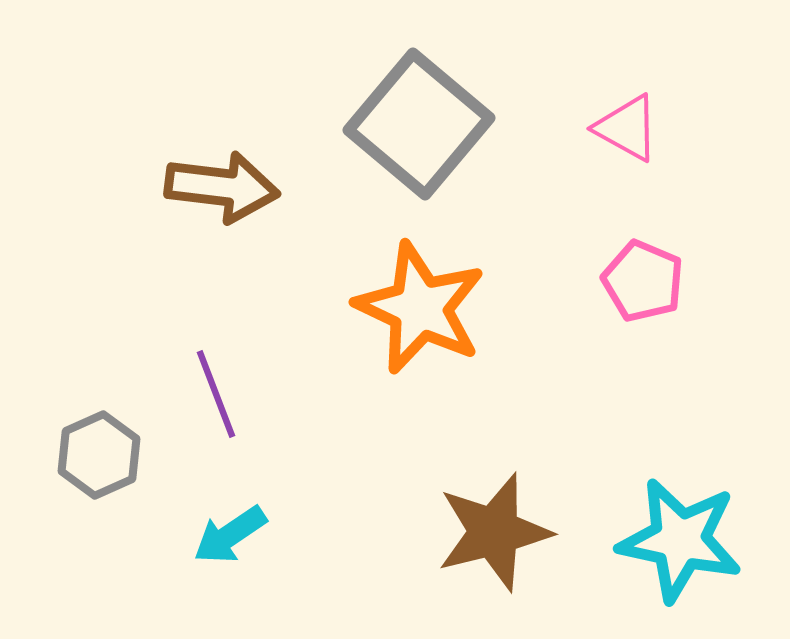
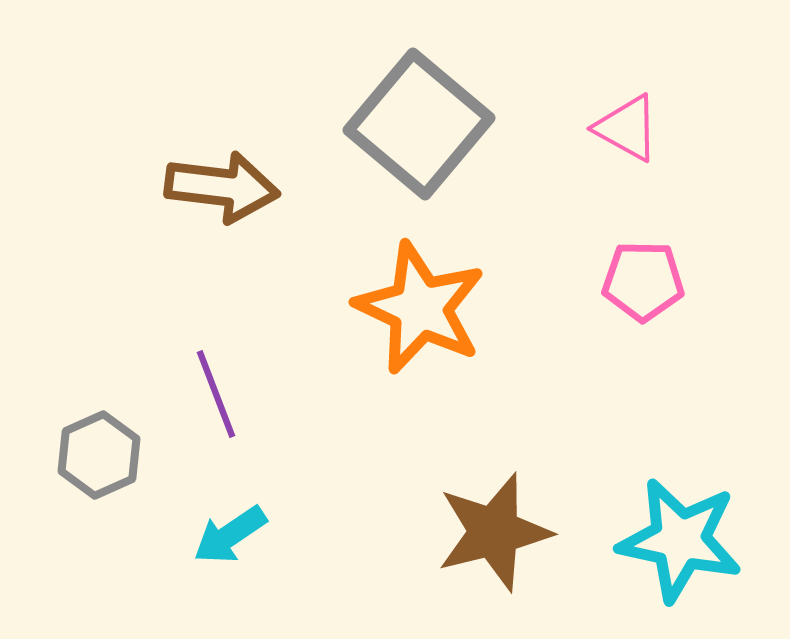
pink pentagon: rotated 22 degrees counterclockwise
